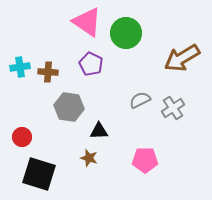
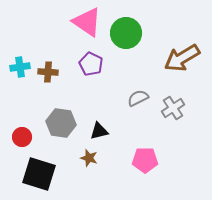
gray semicircle: moved 2 px left, 2 px up
gray hexagon: moved 8 px left, 16 px down
black triangle: rotated 12 degrees counterclockwise
